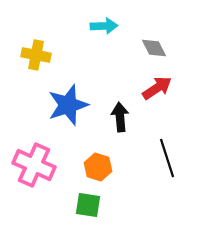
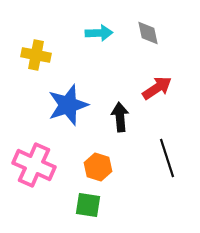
cyan arrow: moved 5 px left, 7 px down
gray diamond: moved 6 px left, 15 px up; rotated 16 degrees clockwise
